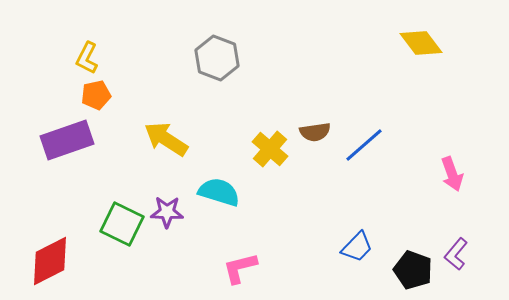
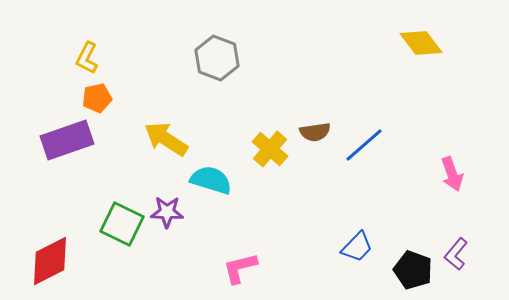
orange pentagon: moved 1 px right, 3 px down
cyan semicircle: moved 8 px left, 12 px up
